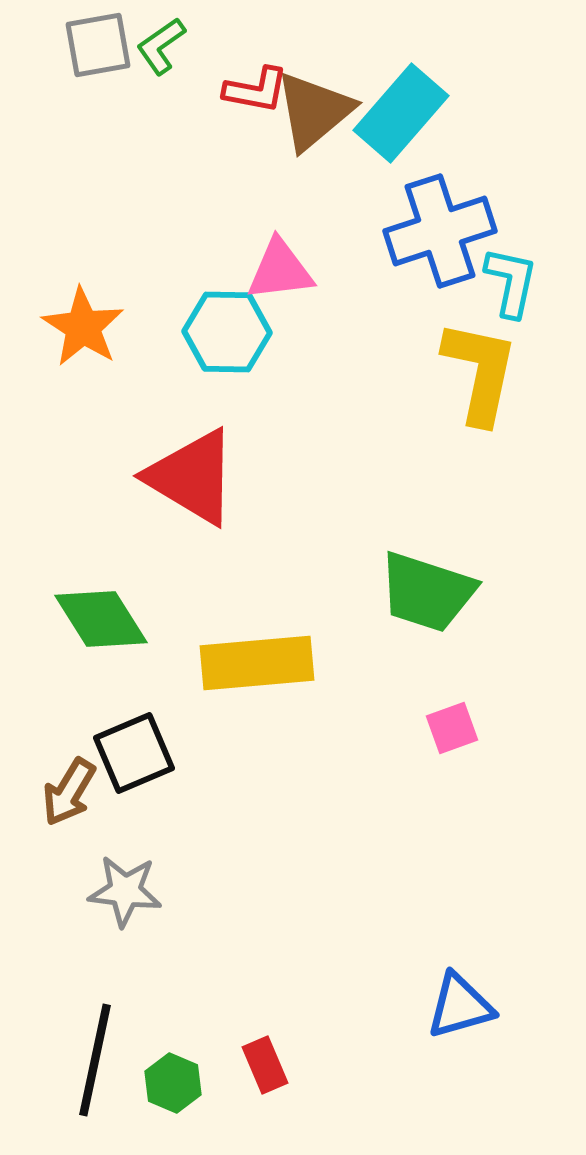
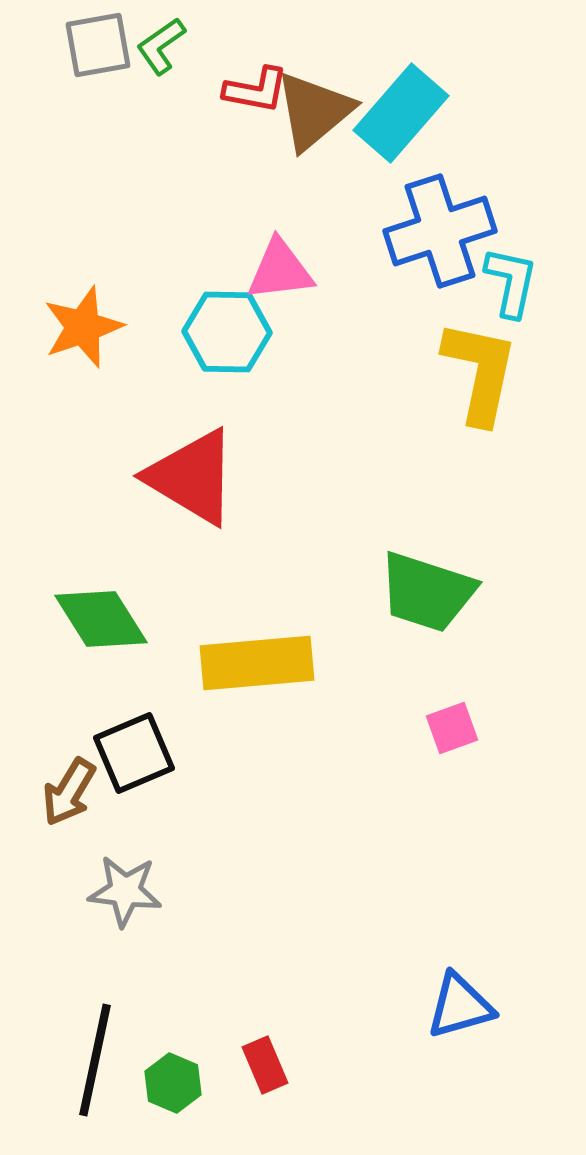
orange star: rotated 20 degrees clockwise
